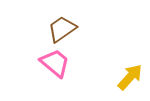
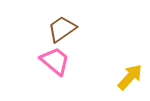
pink trapezoid: moved 2 px up
